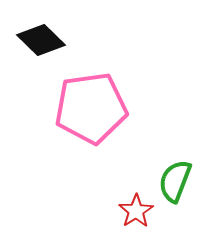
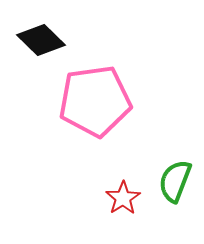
pink pentagon: moved 4 px right, 7 px up
red star: moved 13 px left, 13 px up
